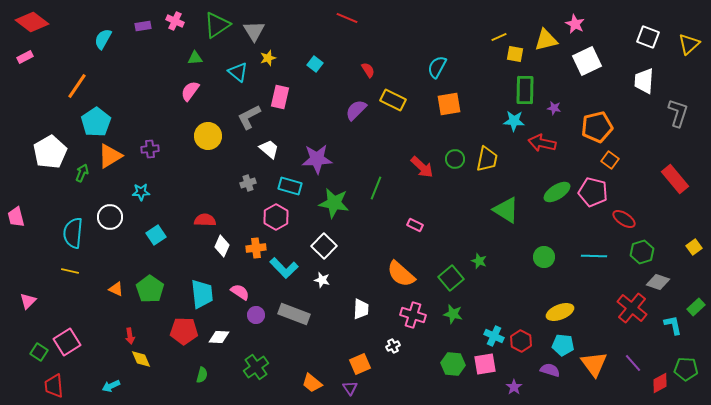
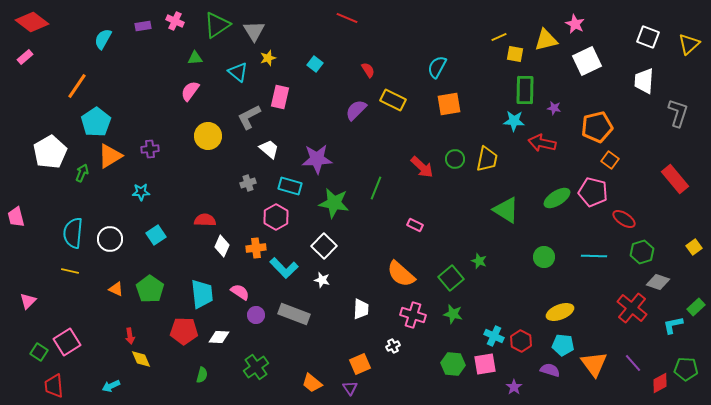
pink rectangle at (25, 57): rotated 14 degrees counterclockwise
green ellipse at (557, 192): moved 6 px down
white circle at (110, 217): moved 22 px down
cyan L-shape at (673, 325): rotated 90 degrees counterclockwise
